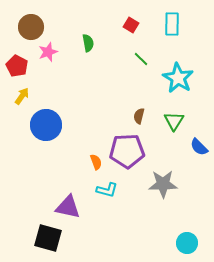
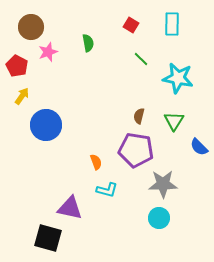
cyan star: rotated 20 degrees counterclockwise
purple pentagon: moved 9 px right, 1 px up; rotated 12 degrees clockwise
purple triangle: moved 2 px right, 1 px down
cyan circle: moved 28 px left, 25 px up
